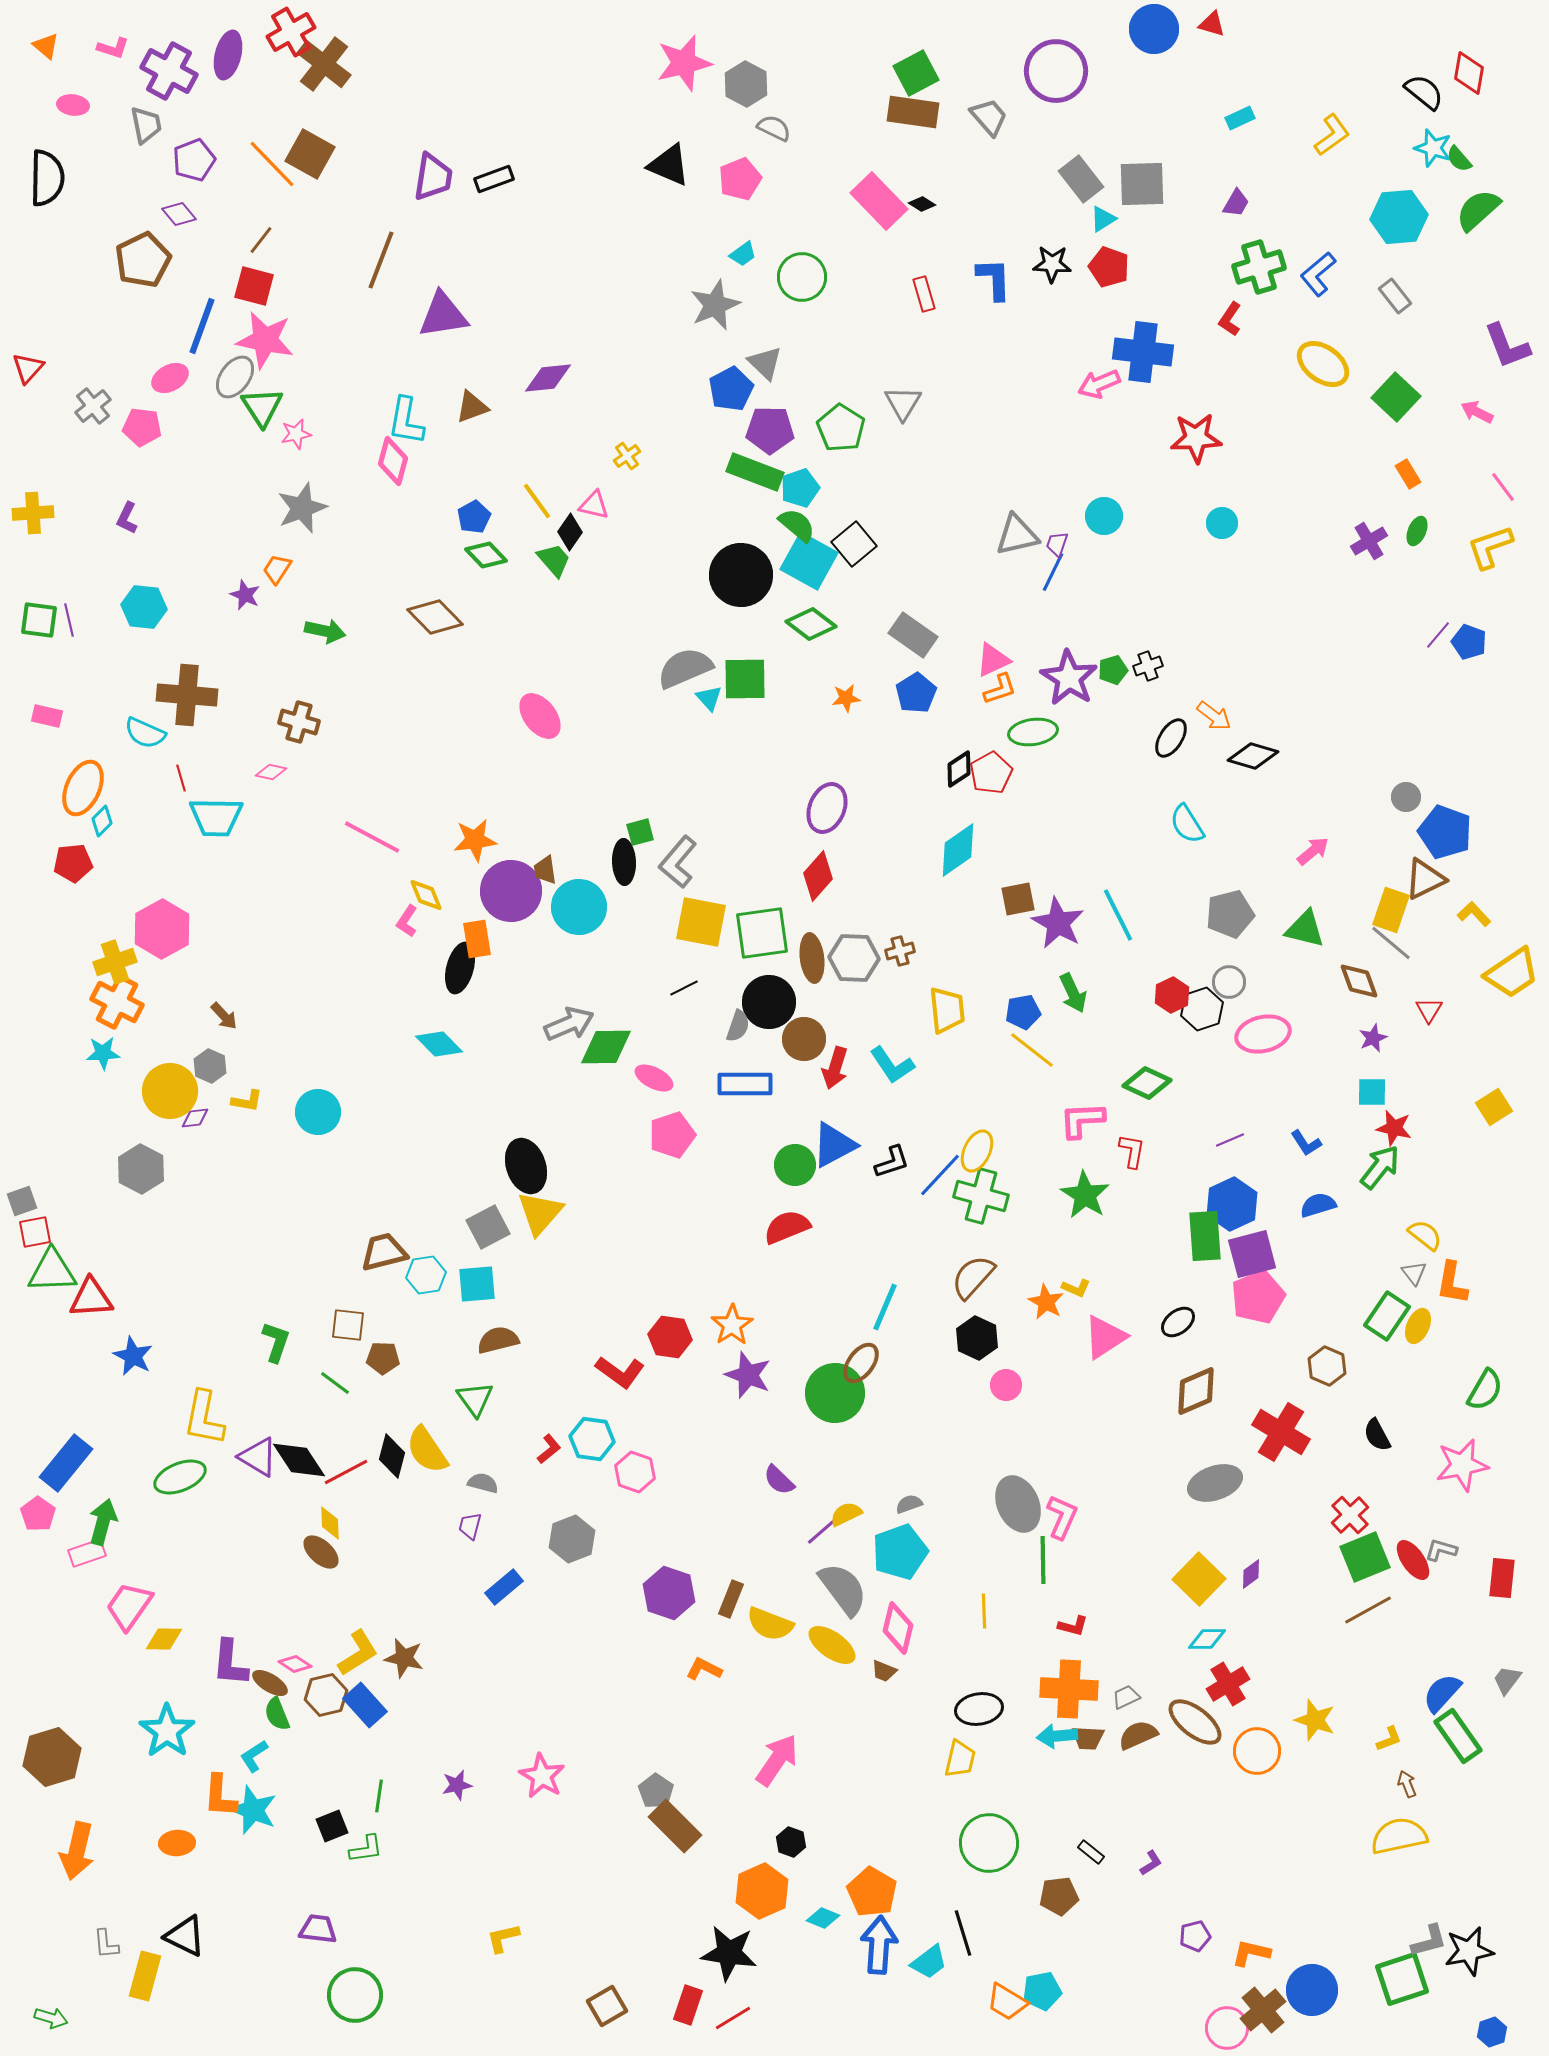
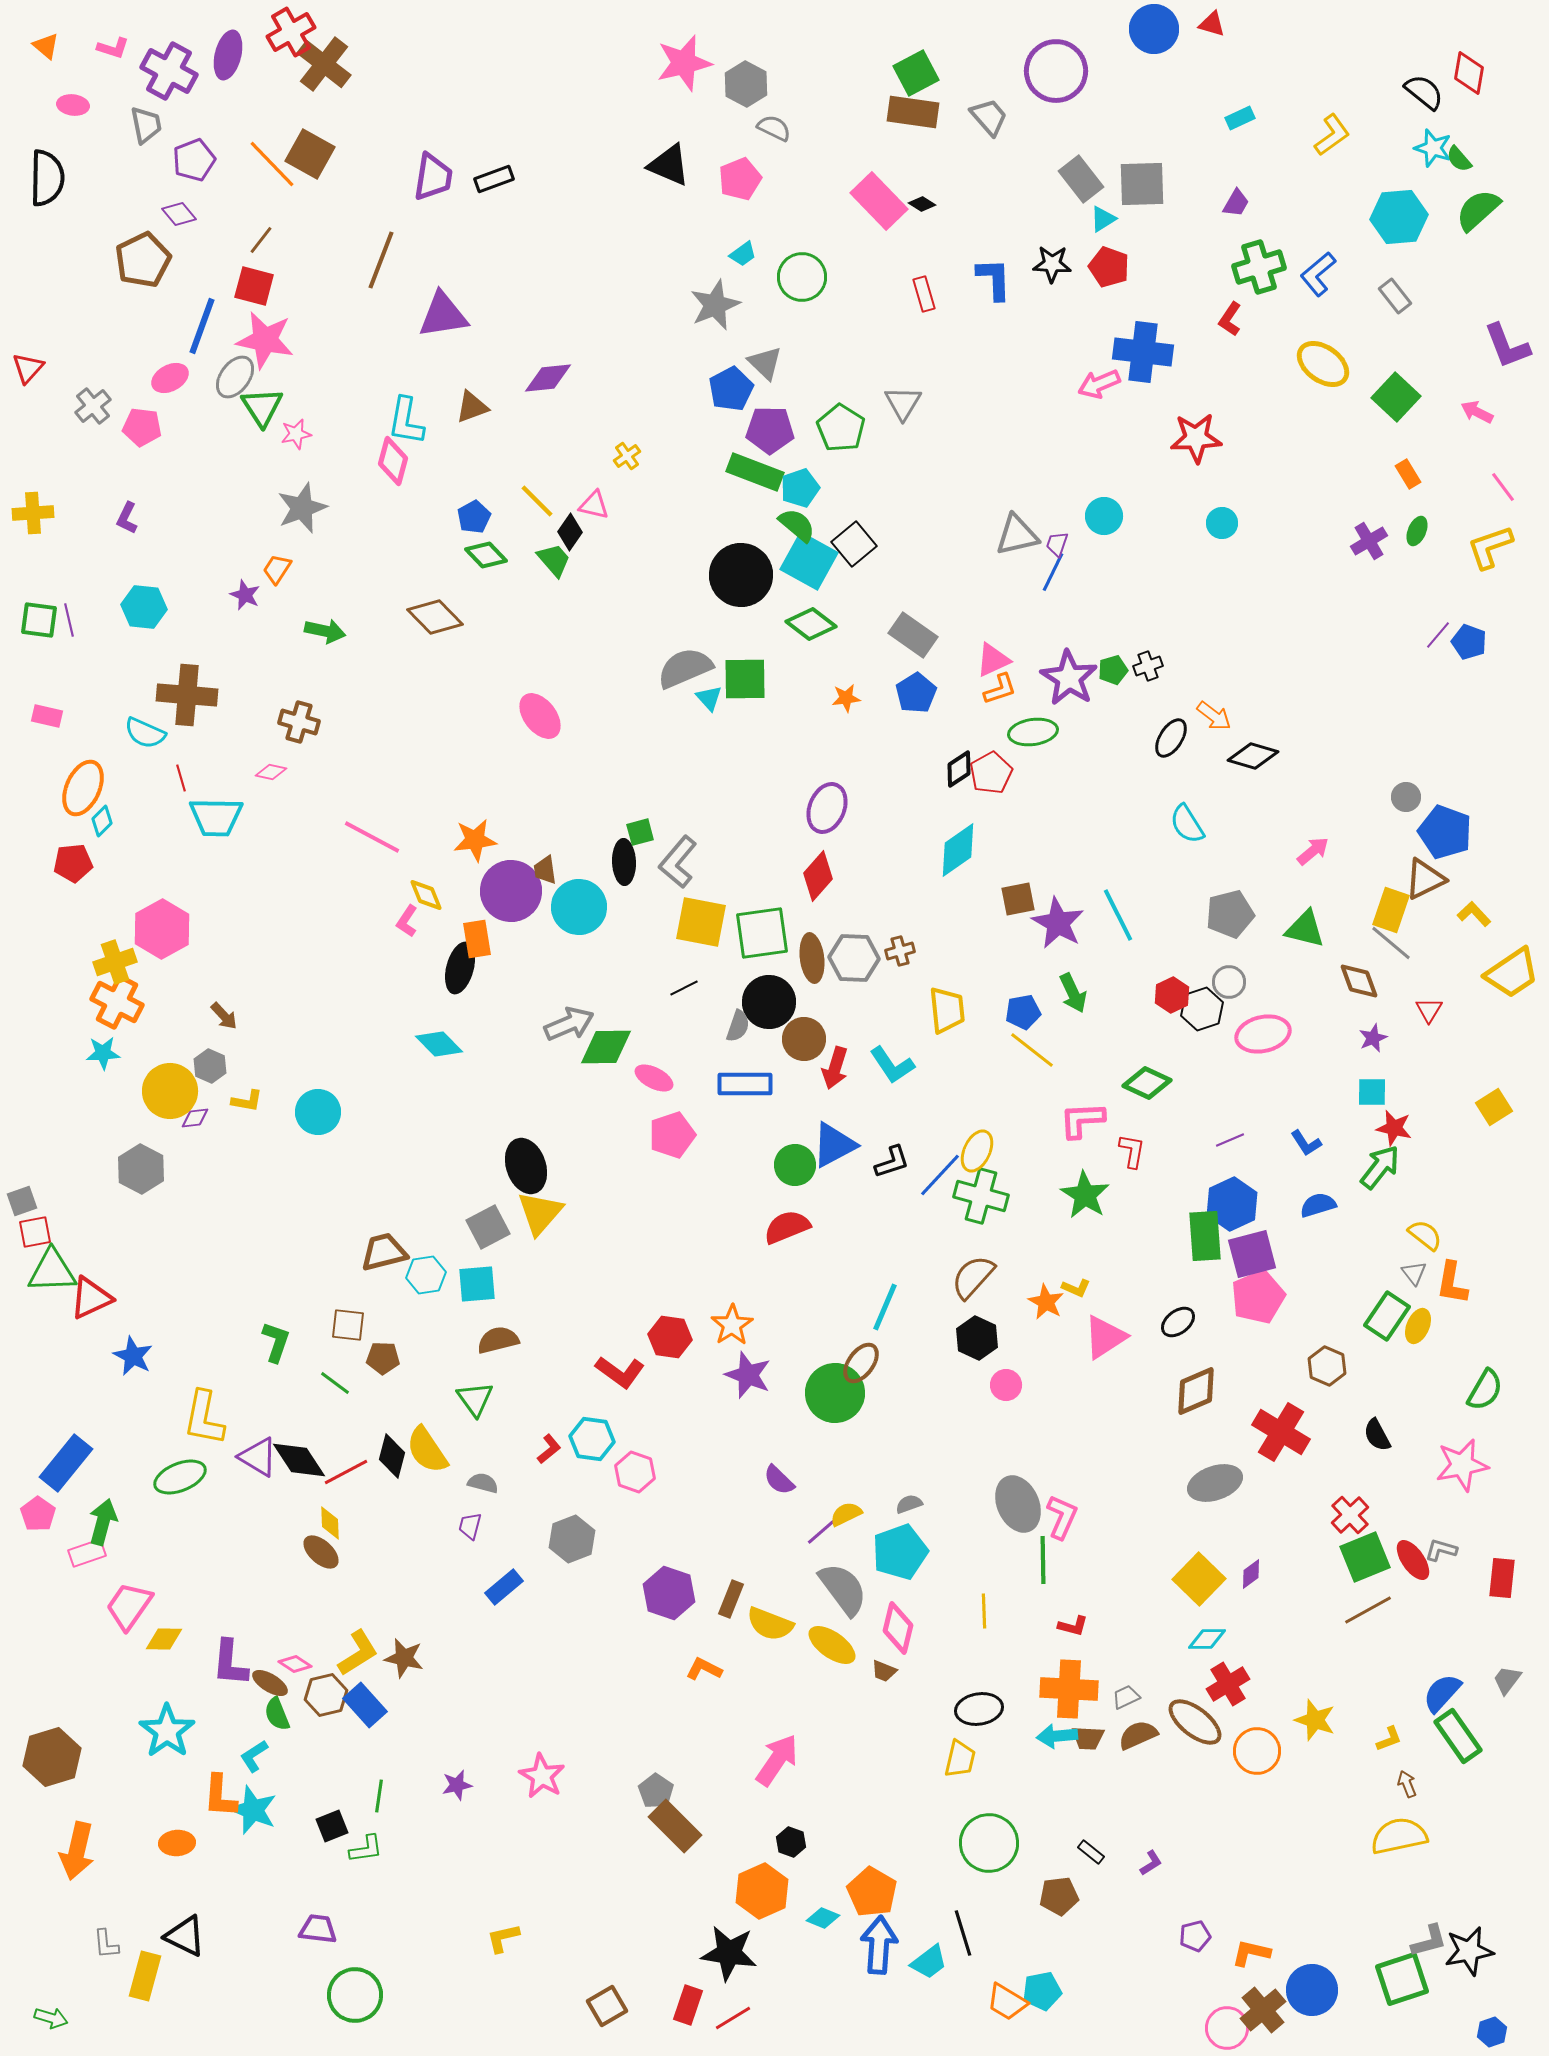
yellow line at (537, 501): rotated 9 degrees counterclockwise
red triangle at (91, 1298): rotated 21 degrees counterclockwise
